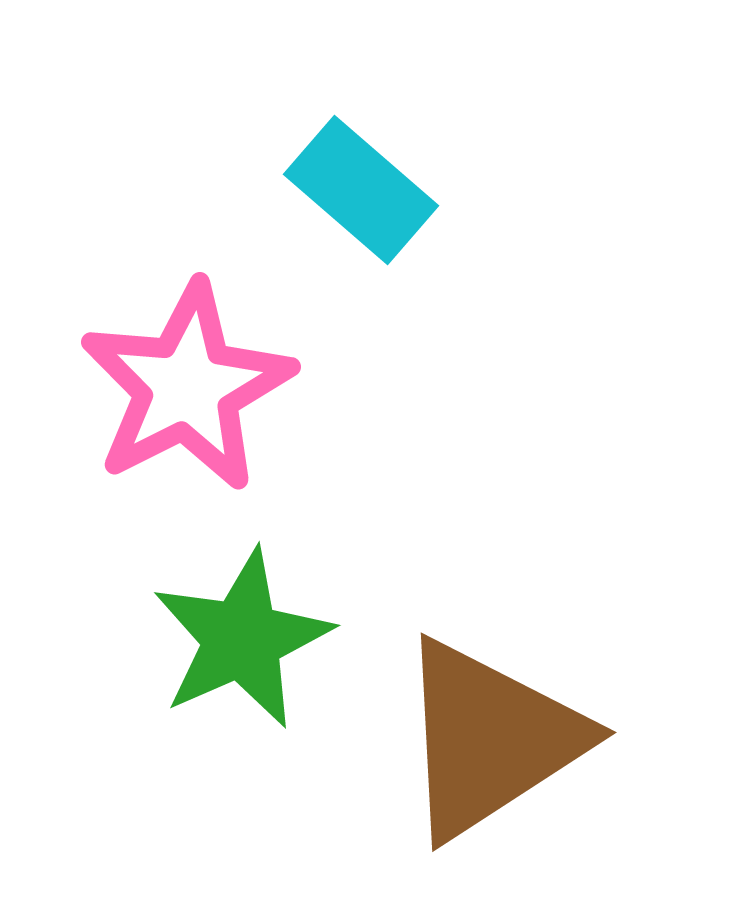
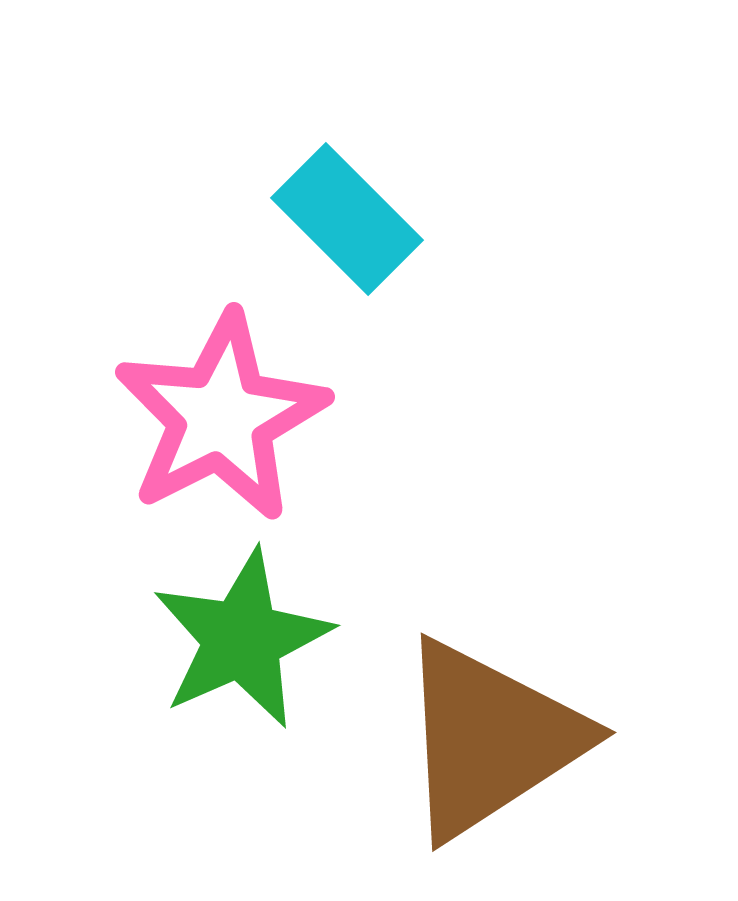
cyan rectangle: moved 14 px left, 29 px down; rotated 4 degrees clockwise
pink star: moved 34 px right, 30 px down
